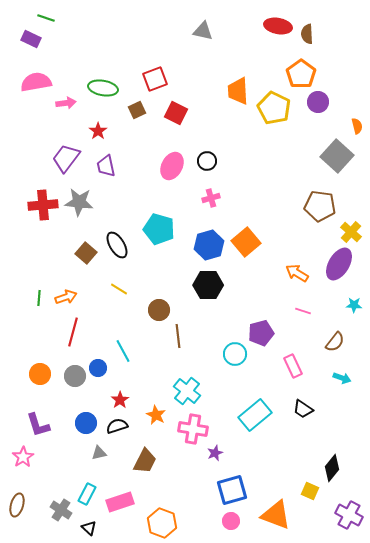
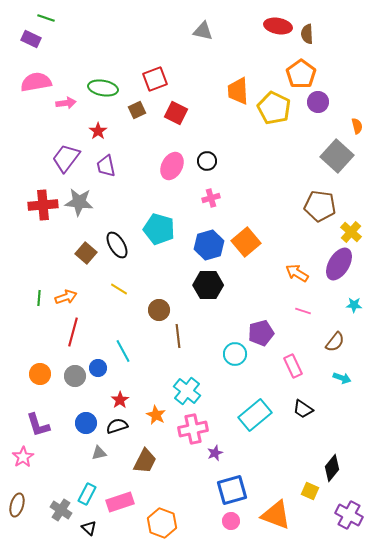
pink cross at (193, 429): rotated 20 degrees counterclockwise
